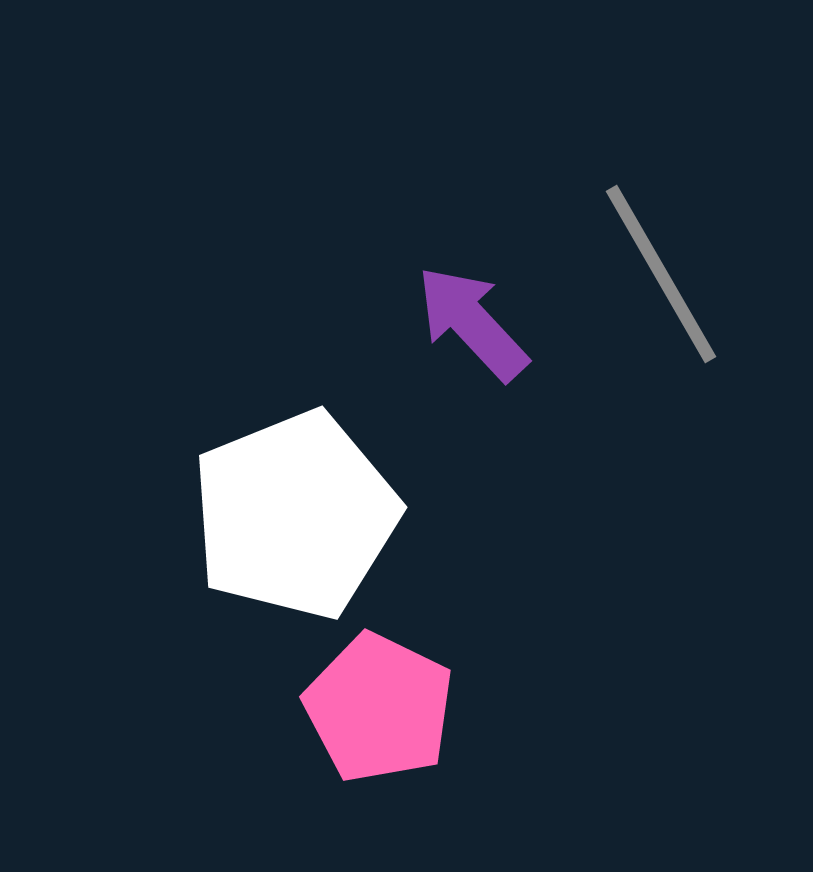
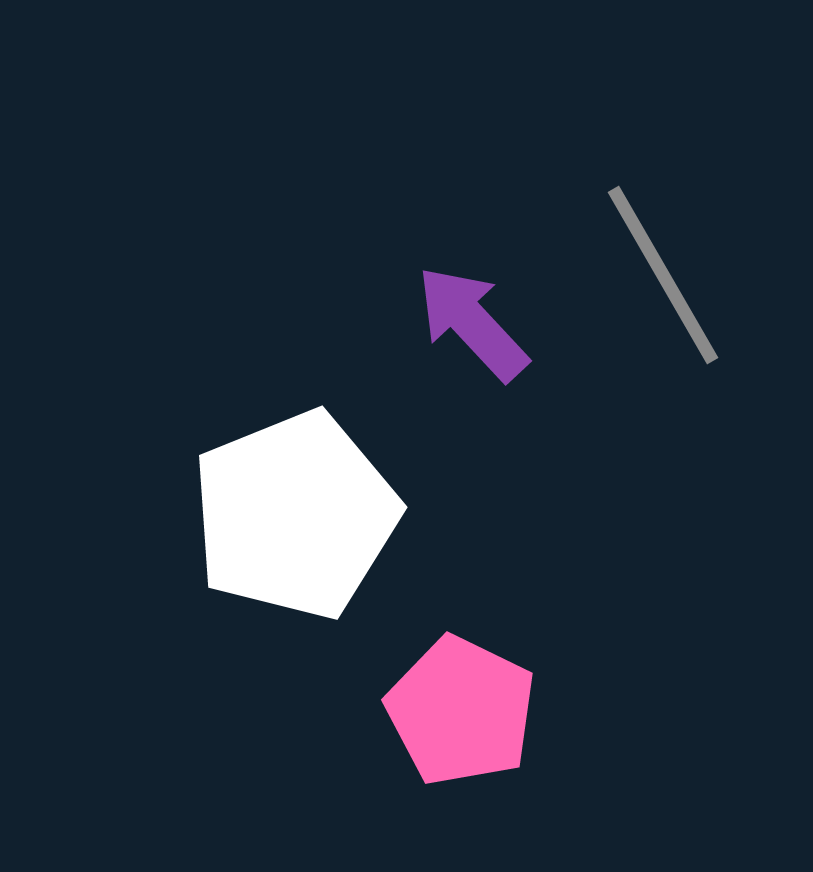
gray line: moved 2 px right, 1 px down
pink pentagon: moved 82 px right, 3 px down
